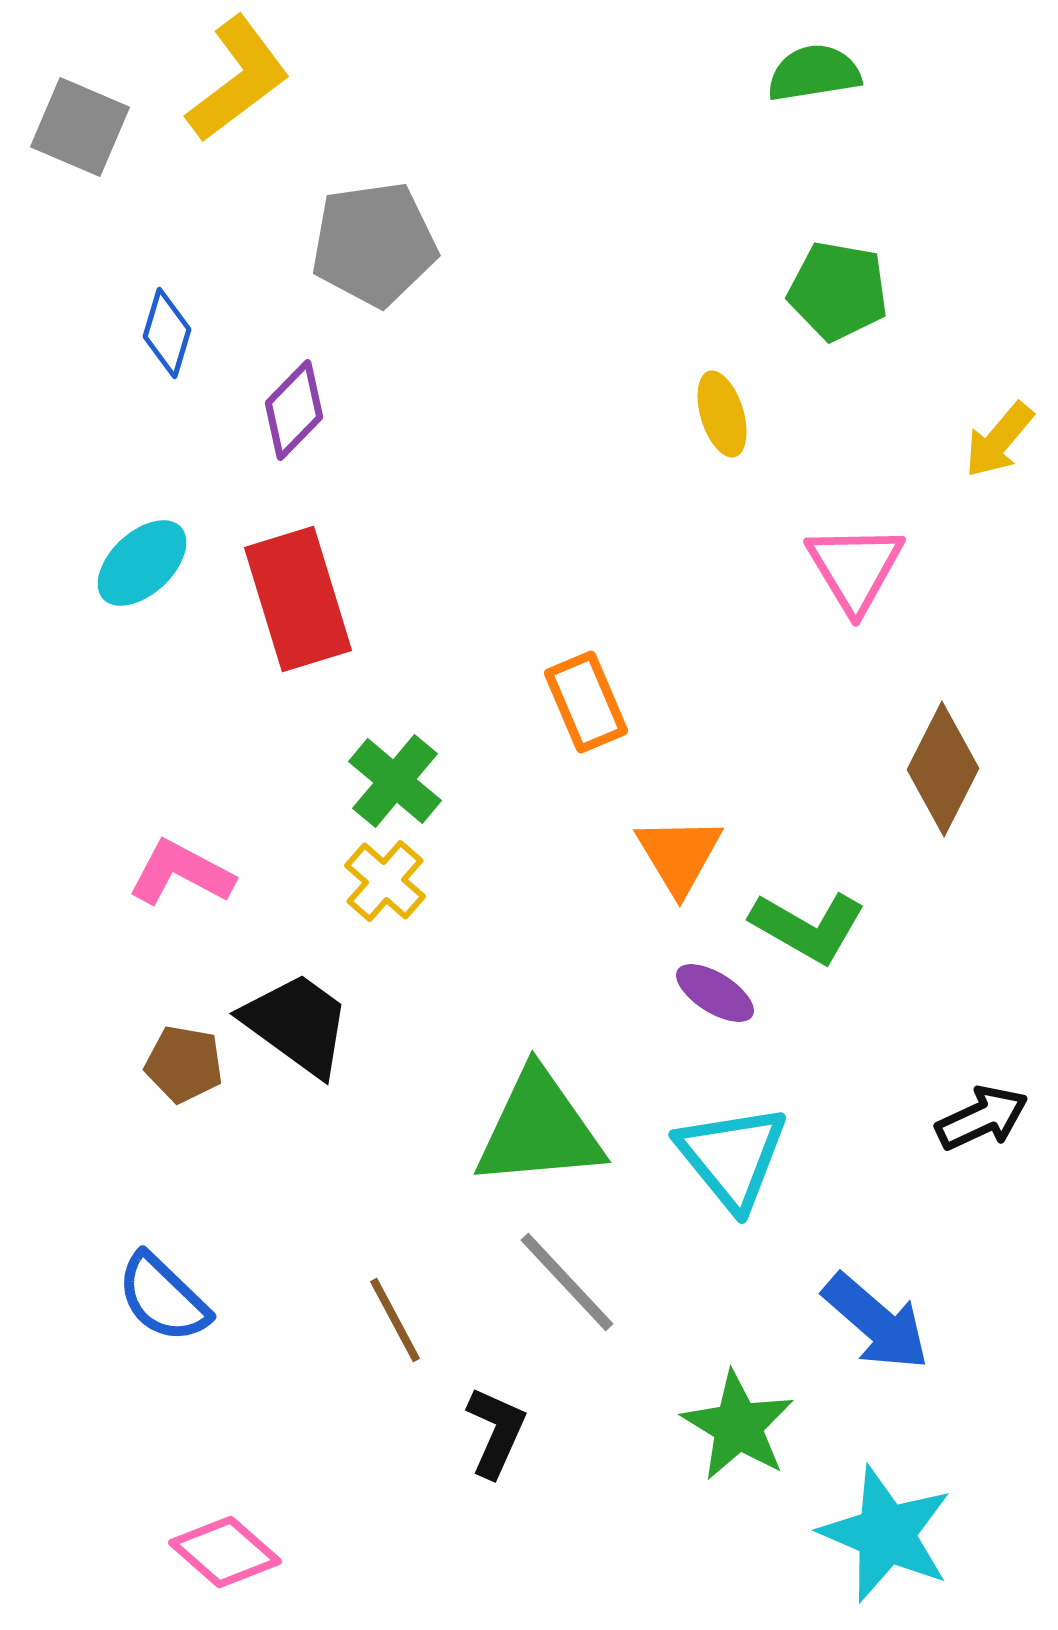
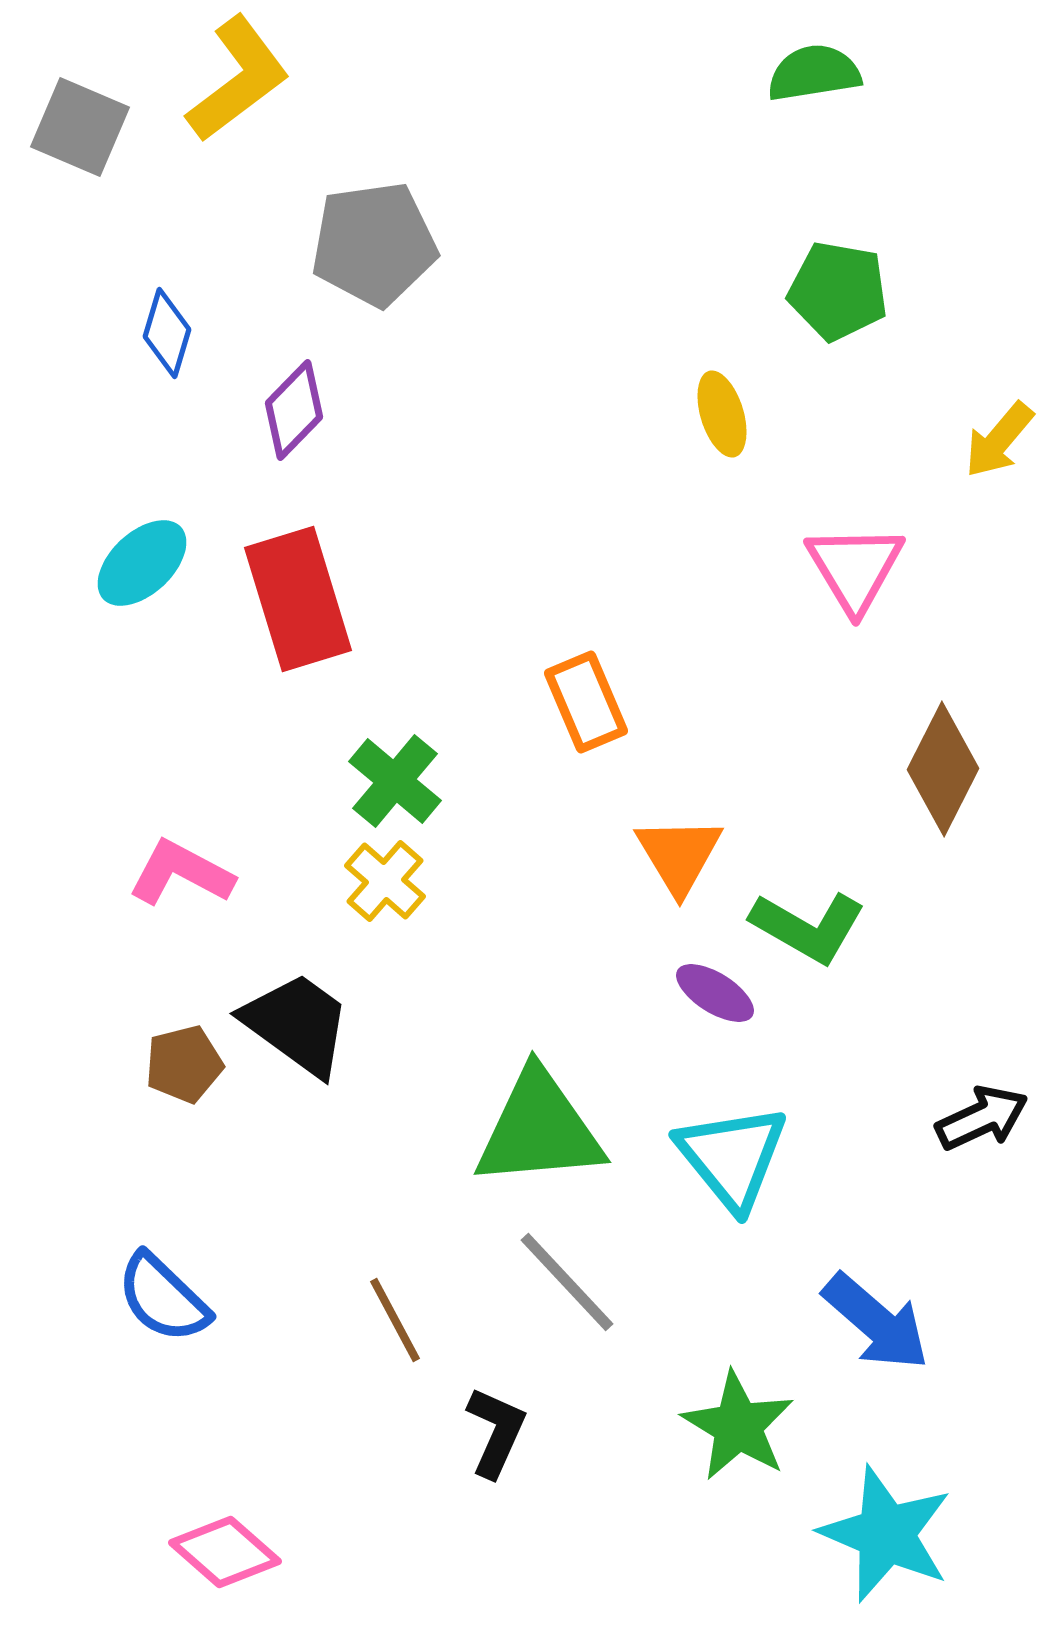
brown pentagon: rotated 24 degrees counterclockwise
